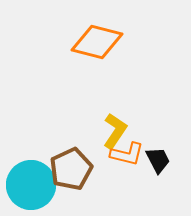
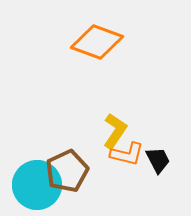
orange diamond: rotated 6 degrees clockwise
brown pentagon: moved 4 px left, 2 px down
cyan circle: moved 6 px right
